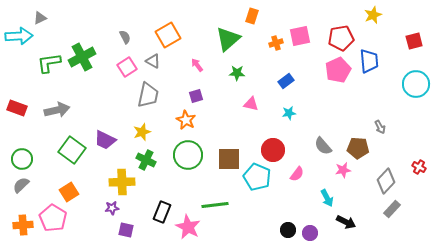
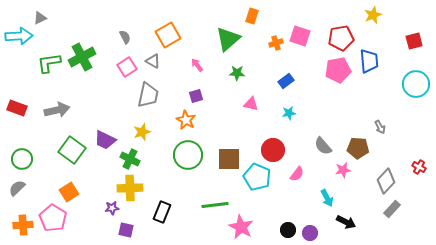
pink square at (300, 36): rotated 30 degrees clockwise
pink pentagon at (338, 70): rotated 15 degrees clockwise
green cross at (146, 160): moved 16 px left, 1 px up
yellow cross at (122, 182): moved 8 px right, 6 px down
gray semicircle at (21, 185): moved 4 px left, 3 px down
pink star at (188, 227): moved 53 px right
